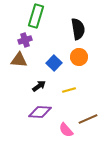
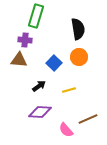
purple cross: rotated 24 degrees clockwise
